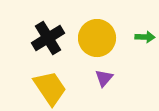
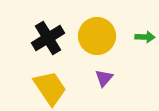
yellow circle: moved 2 px up
